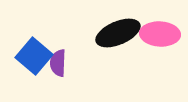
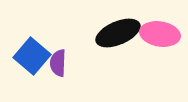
pink ellipse: rotated 6 degrees clockwise
blue square: moved 2 px left
